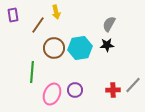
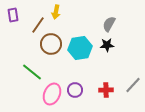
yellow arrow: rotated 24 degrees clockwise
brown circle: moved 3 px left, 4 px up
green line: rotated 55 degrees counterclockwise
red cross: moved 7 px left
